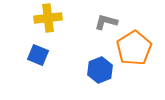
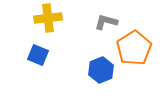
blue hexagon: moved 1 px right
